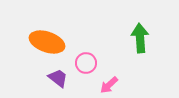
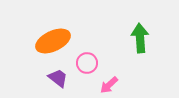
orange ellipse: moved 6 px right, 1 px up; rotated 44 degrees counterclockwise
pink circle: moved 1 px right
